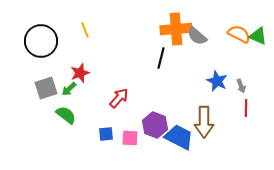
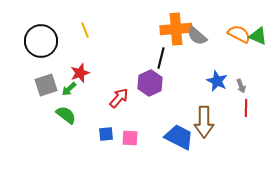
gray square: moved 3 px up
purple hexagon: moved 5 px left, 42 px up; rotated 15 degrees clockwise
